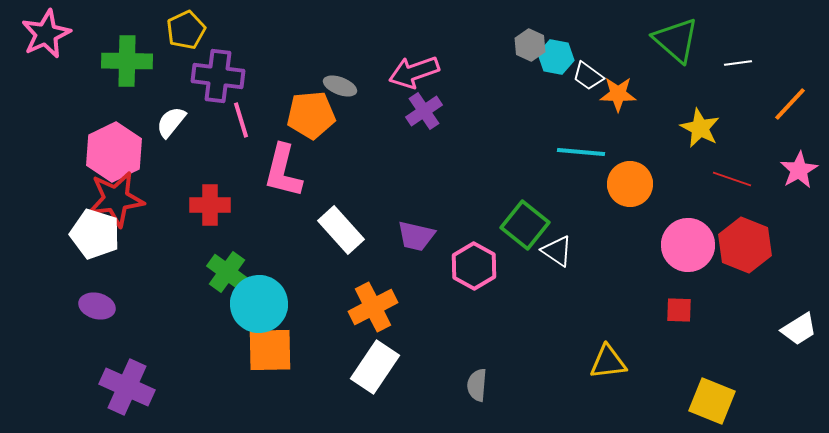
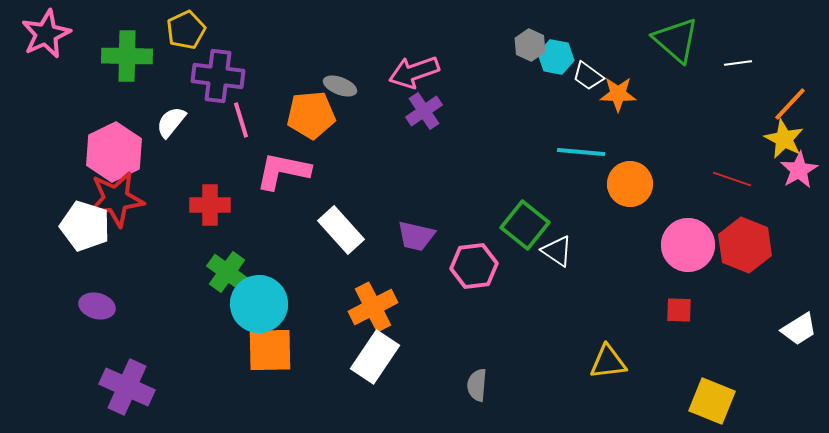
green cross at (127, 61): moved 5 px up
yellow star at (700, 128): moved 84 px right, 11 px down
pink L-shape at (283, 171): rotated 88 degrees clockwise
white pentagon at (95, 234): moved 10 px left, 8 px up
pink hexagon at (474, 266): rotated 24 degrees clockwise
white rectangle at (375, 367): moved 10 px up
